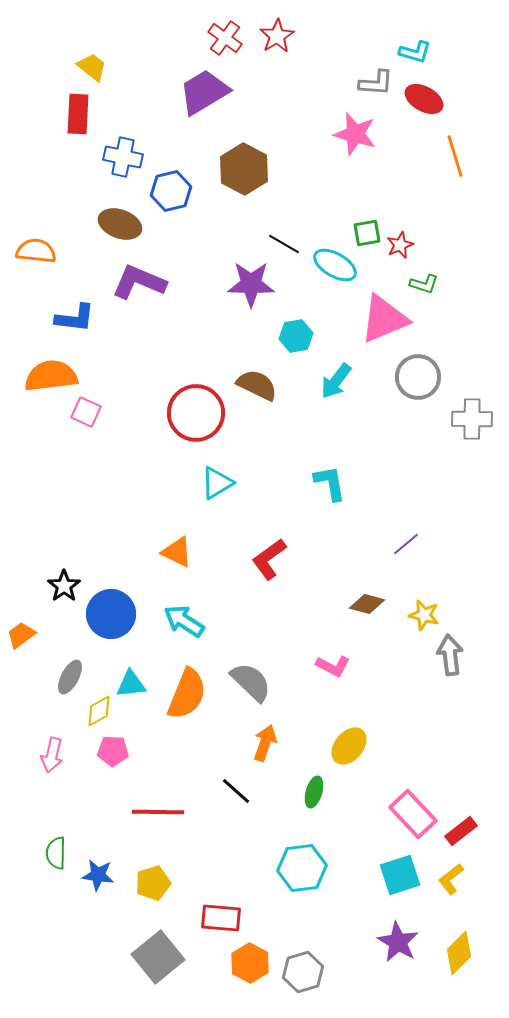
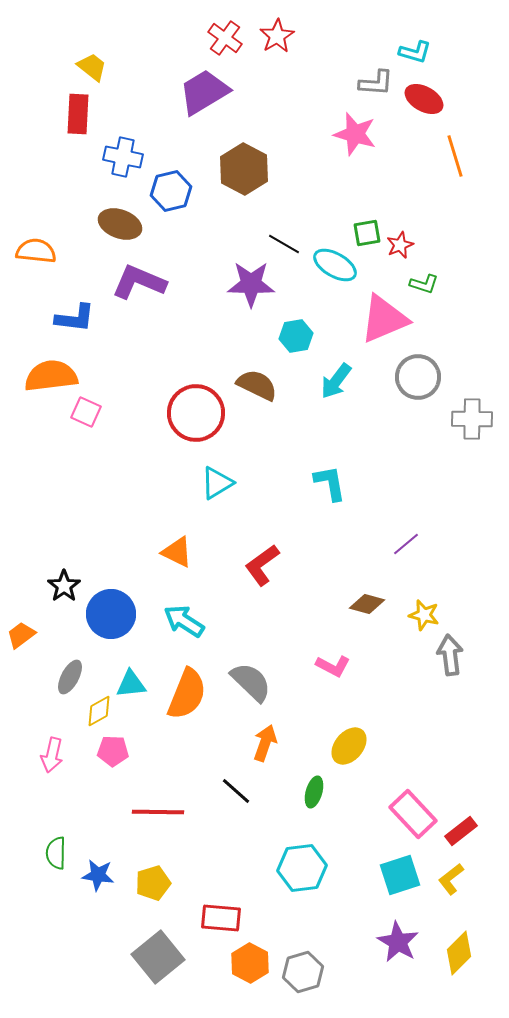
red L-shape at (269, 559): moved 7 px left, 6 px down
